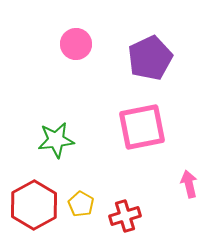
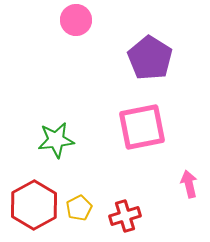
pink circle: moved 24 px up
purple pentagon: rotated 15 degrees counterclockwise
yellow pentagon: moved 2 px left, 4 px down; rotated 15 degrees clockwise
